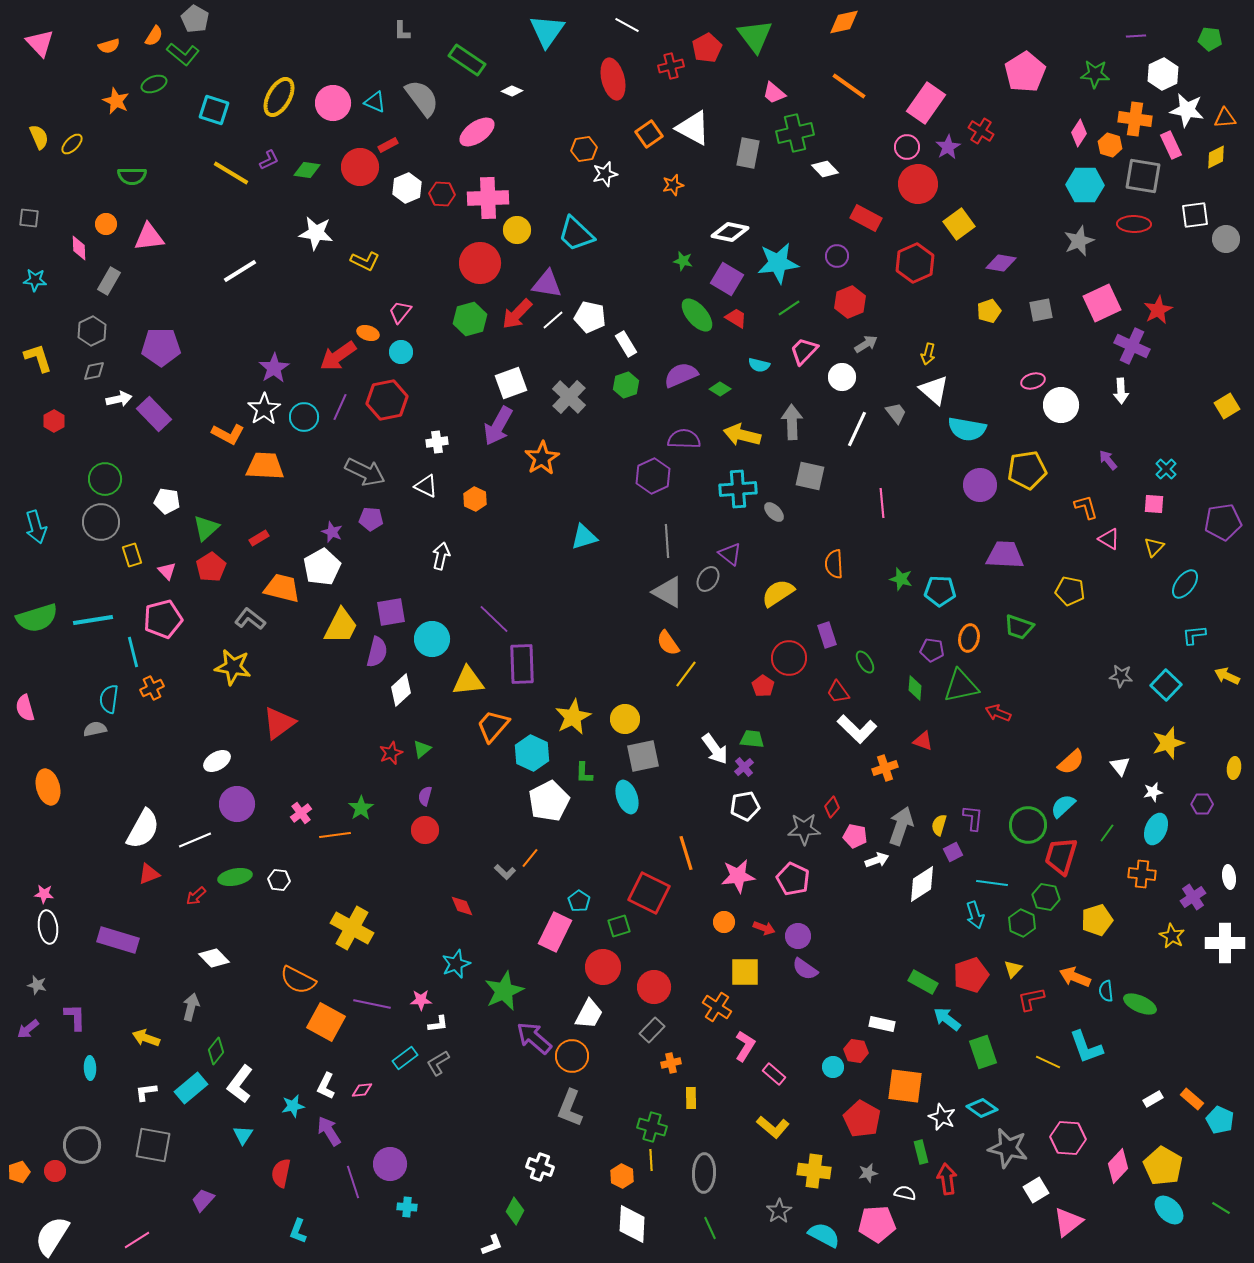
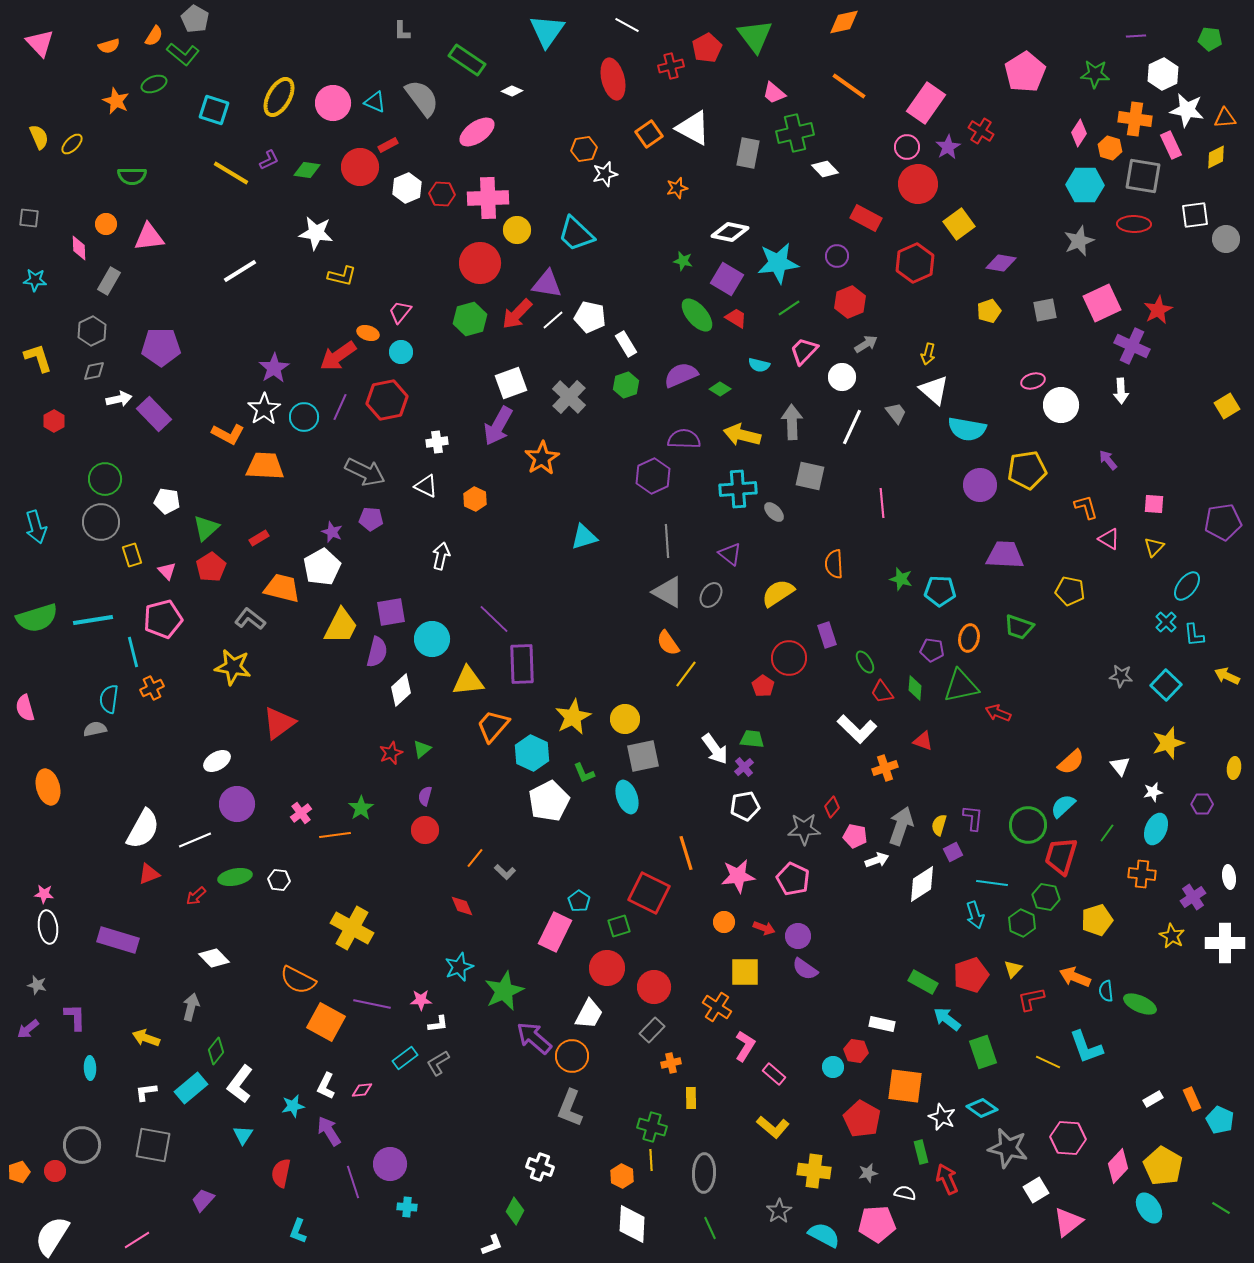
orange hexagon at (1110, 145): moved 3 px down
orange star at (673, 185): moved 4 px right, 3 px down
yellow L-shape at (365, 261): moved 23 px left, 15 px down; rotated 12 degrees counterclockwise
gray square at (1041, 310): moved 4 px right
white line at (857, 429): moved 5 px left, 2 px up
cyan cross at (1166, 469): moved 153 px down
gray ellipse at (708, 579): moved 3 px right, 16 px down
cyan ellipse at (1185, 584): moved 2 px right, 2 px down
cyan L-shape at (1194, 635): rotated 90 degrees counterclockwise
red trapezoid at (838, 692): moved 44 px right
green L-shape at (584, 773): rotated 25 degrees counterclockwise
orange line at (530, 858): moved 55 px left
cyan star at (456, 964): moved 3 px right, 3 px down
red circle at (603, 967): moved 4 px right, 1 px down
orange rectangle at (1192, 1099): rotated 25 degrees clockwise
red arrow at (947, 1179): rotated 16 degrees counterclockwise
cyan ellipse at (1169, 1210): moved 20 px left, 2 px up; rotated 12 degrees clockwise
